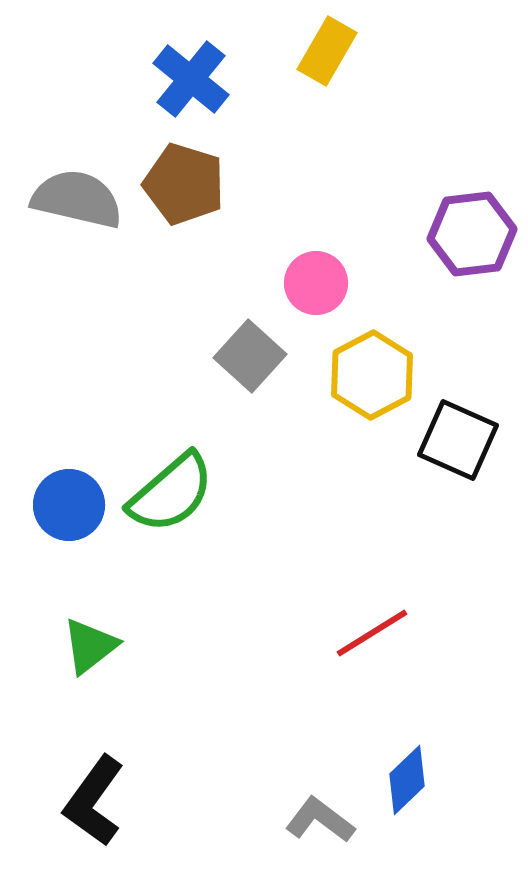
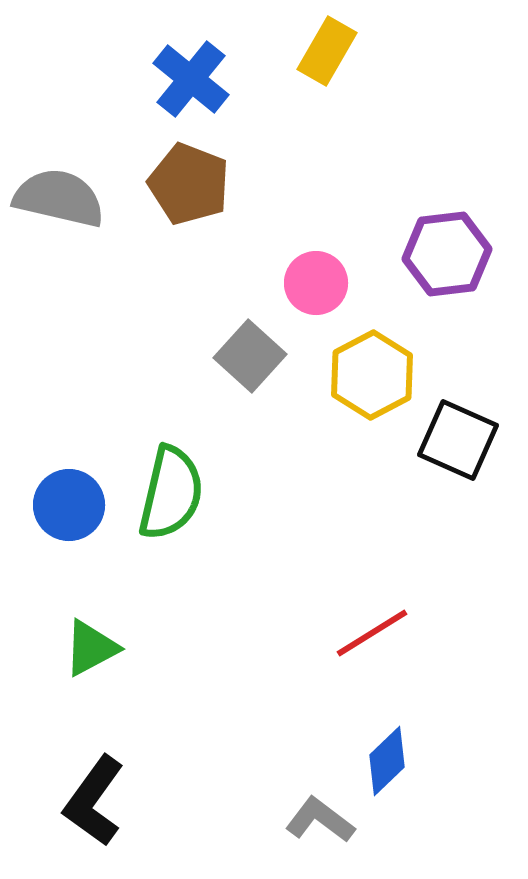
brown pentagon: moved 5 px right; rotated 4 degrees clockwise
gray semicircle: moved 18 px left, 1 px up
purple hexagon: moved 25 px left, 20 px down
green semicircle: rotated 36 degrees counterclockwise
green triangle: moved 1 px right, 2 px down; rotated 10 degrees clockwise
blue diamond: moved 20 px left, 19 px up
